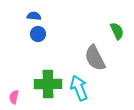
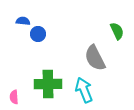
blue semicircle: moved 11 px left, 5 px down
cyan arrow: moved 5 px right, 2 px down
pink semicircle: rotated 16 degrees counterclockwise
